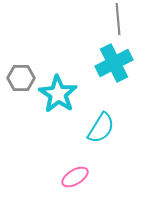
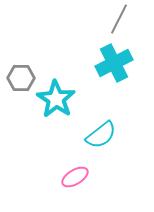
gray line: moved 1 px right; rotated 32 degrees clockwise
cyan star: moved 2 px left, 5 px down
cyan semicircle: moved 7 px down; rotated 20 degrees clockwise
